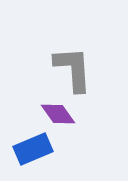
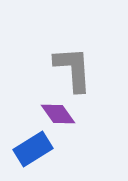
blue rectangle: rotated 9 degrees counterclockwise
